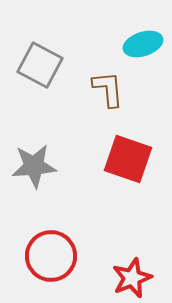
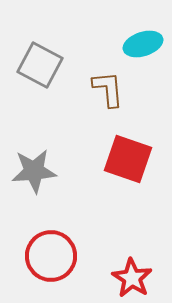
gray star: moved 5 px down
red star: rotated 18 degrees counterclockwise
